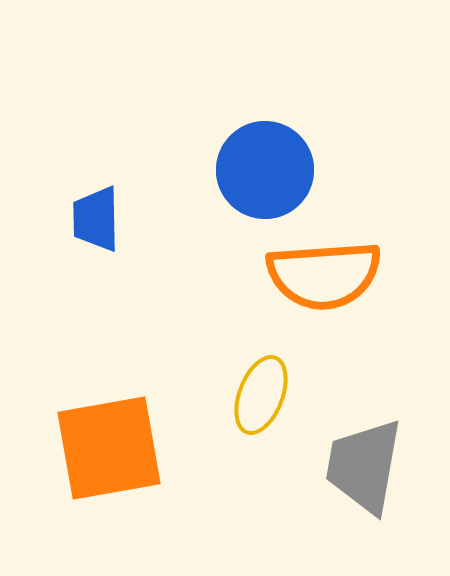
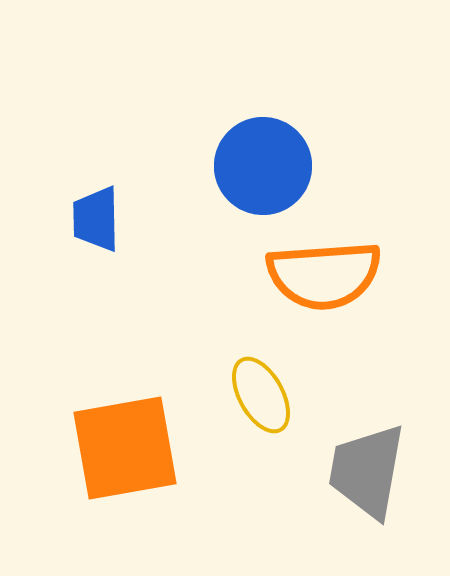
blue circle: moved 2 px left, 4 px up
yellow ellipse: rotated 50 degrees counterclockwise
orange square: moved 16 px right
gray trapezoid: moved 3 px right, 5 px down
